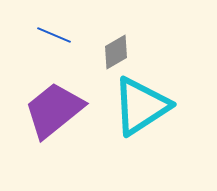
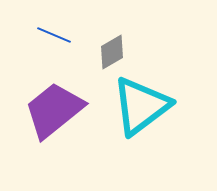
gray diamond: moved 4 px left
cyan triangle: rotated 4 degrees counterclockwise
